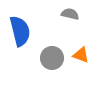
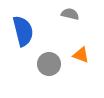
blue semicircle: moved 3 px right
gray circle: moved 3 px left, 6 px down
